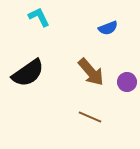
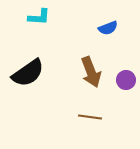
cyan L-shape: rotated 120 degrees clockwise
brown arrow: rotated 20 degrees clockwise
purple circle: moved 1 px left, 2 px up
brown line: rotated 15 degrees counterclockwise
